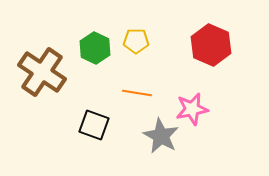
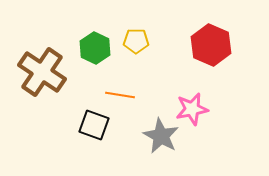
orange line: moved 17 px left, 2 px down
